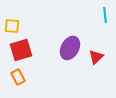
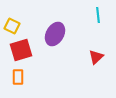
cyan line: moved 7 px left
yellow square: rotated 21 degrees clockwise
purple ellipse: moved 15 px left, 14 px up
orange rectangle: rotated 28 degrees clockwise
